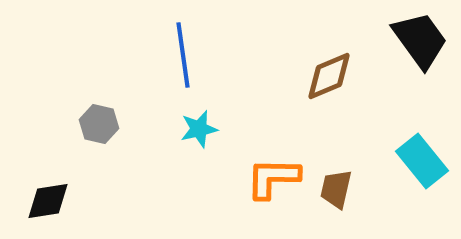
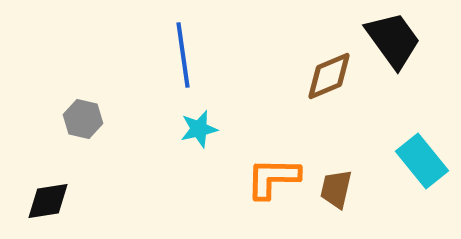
black trapezoid: moved 27 px left
gray hexagon: moved 16 px left, 5 px up
